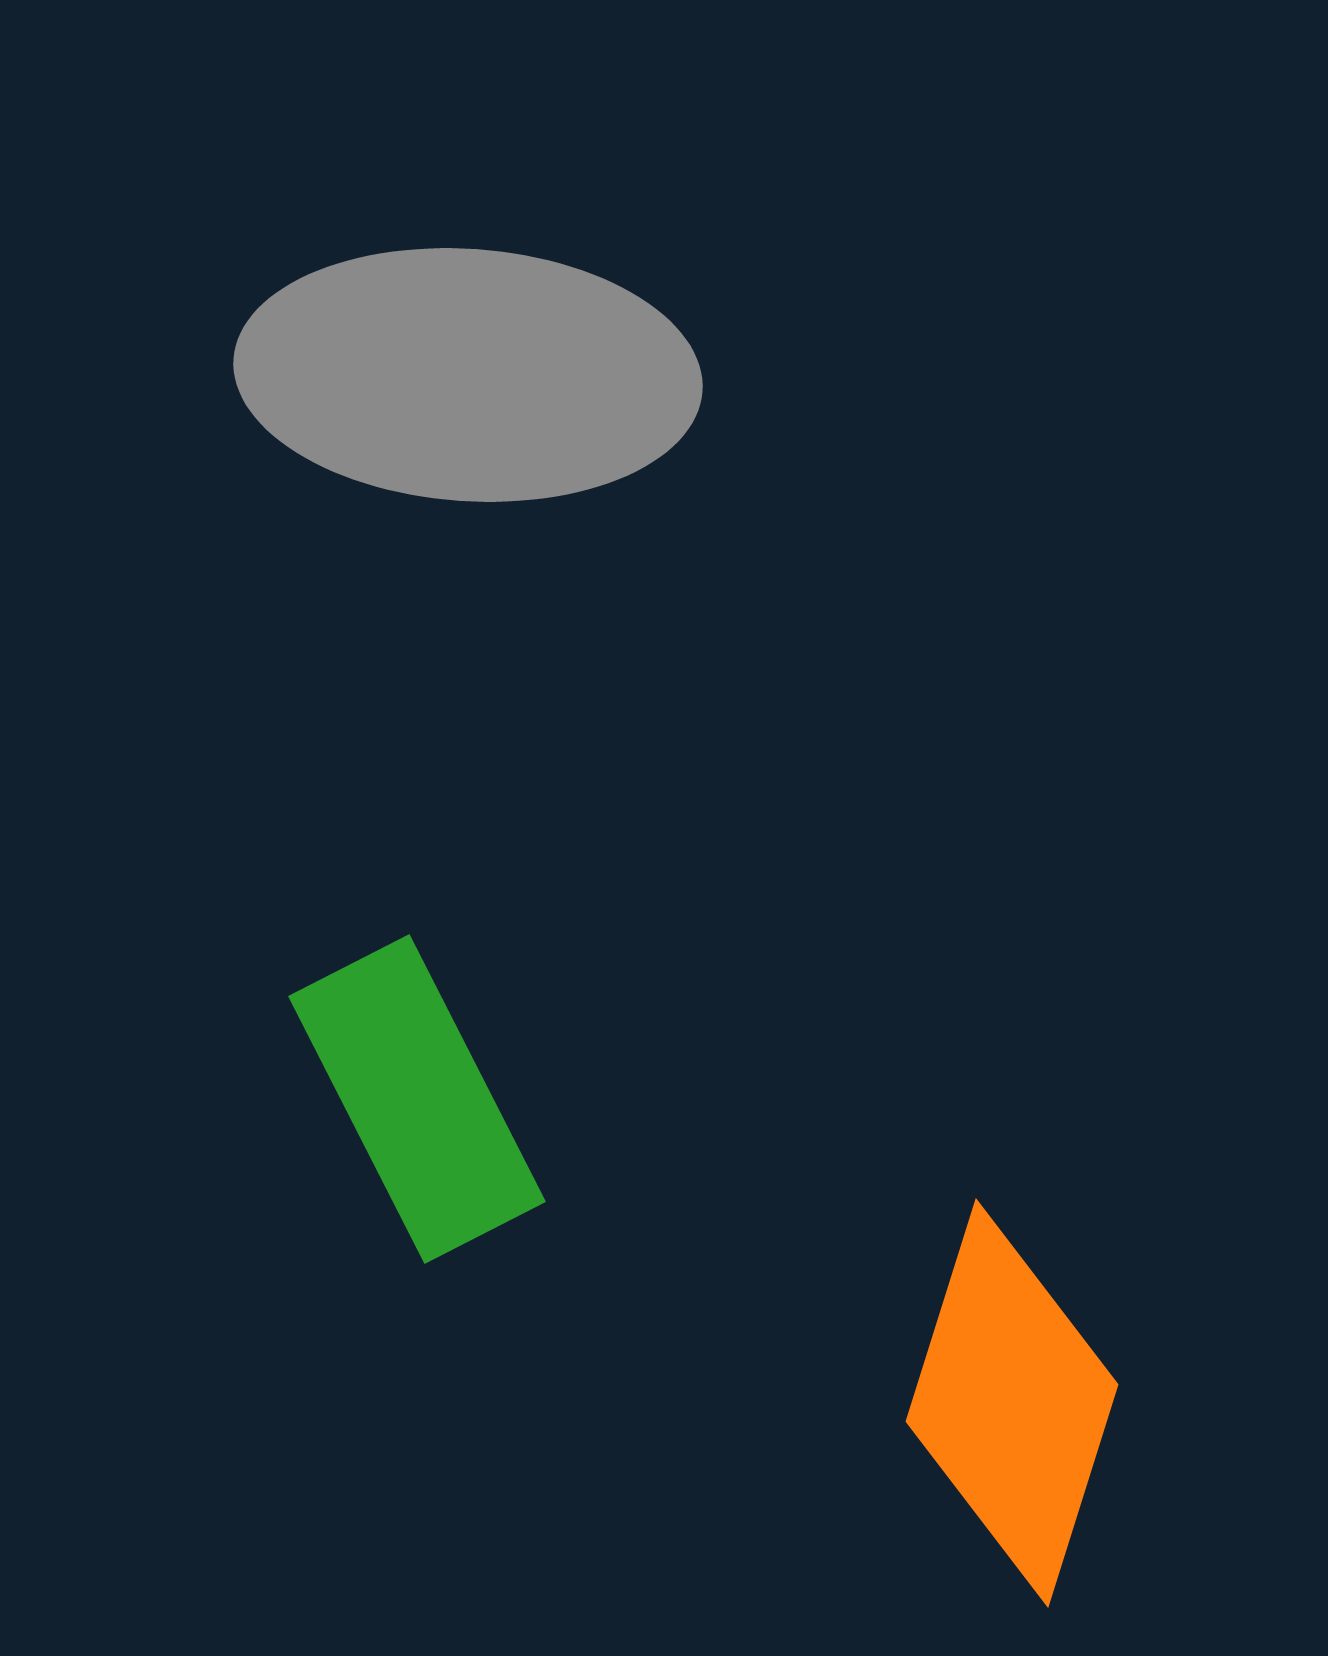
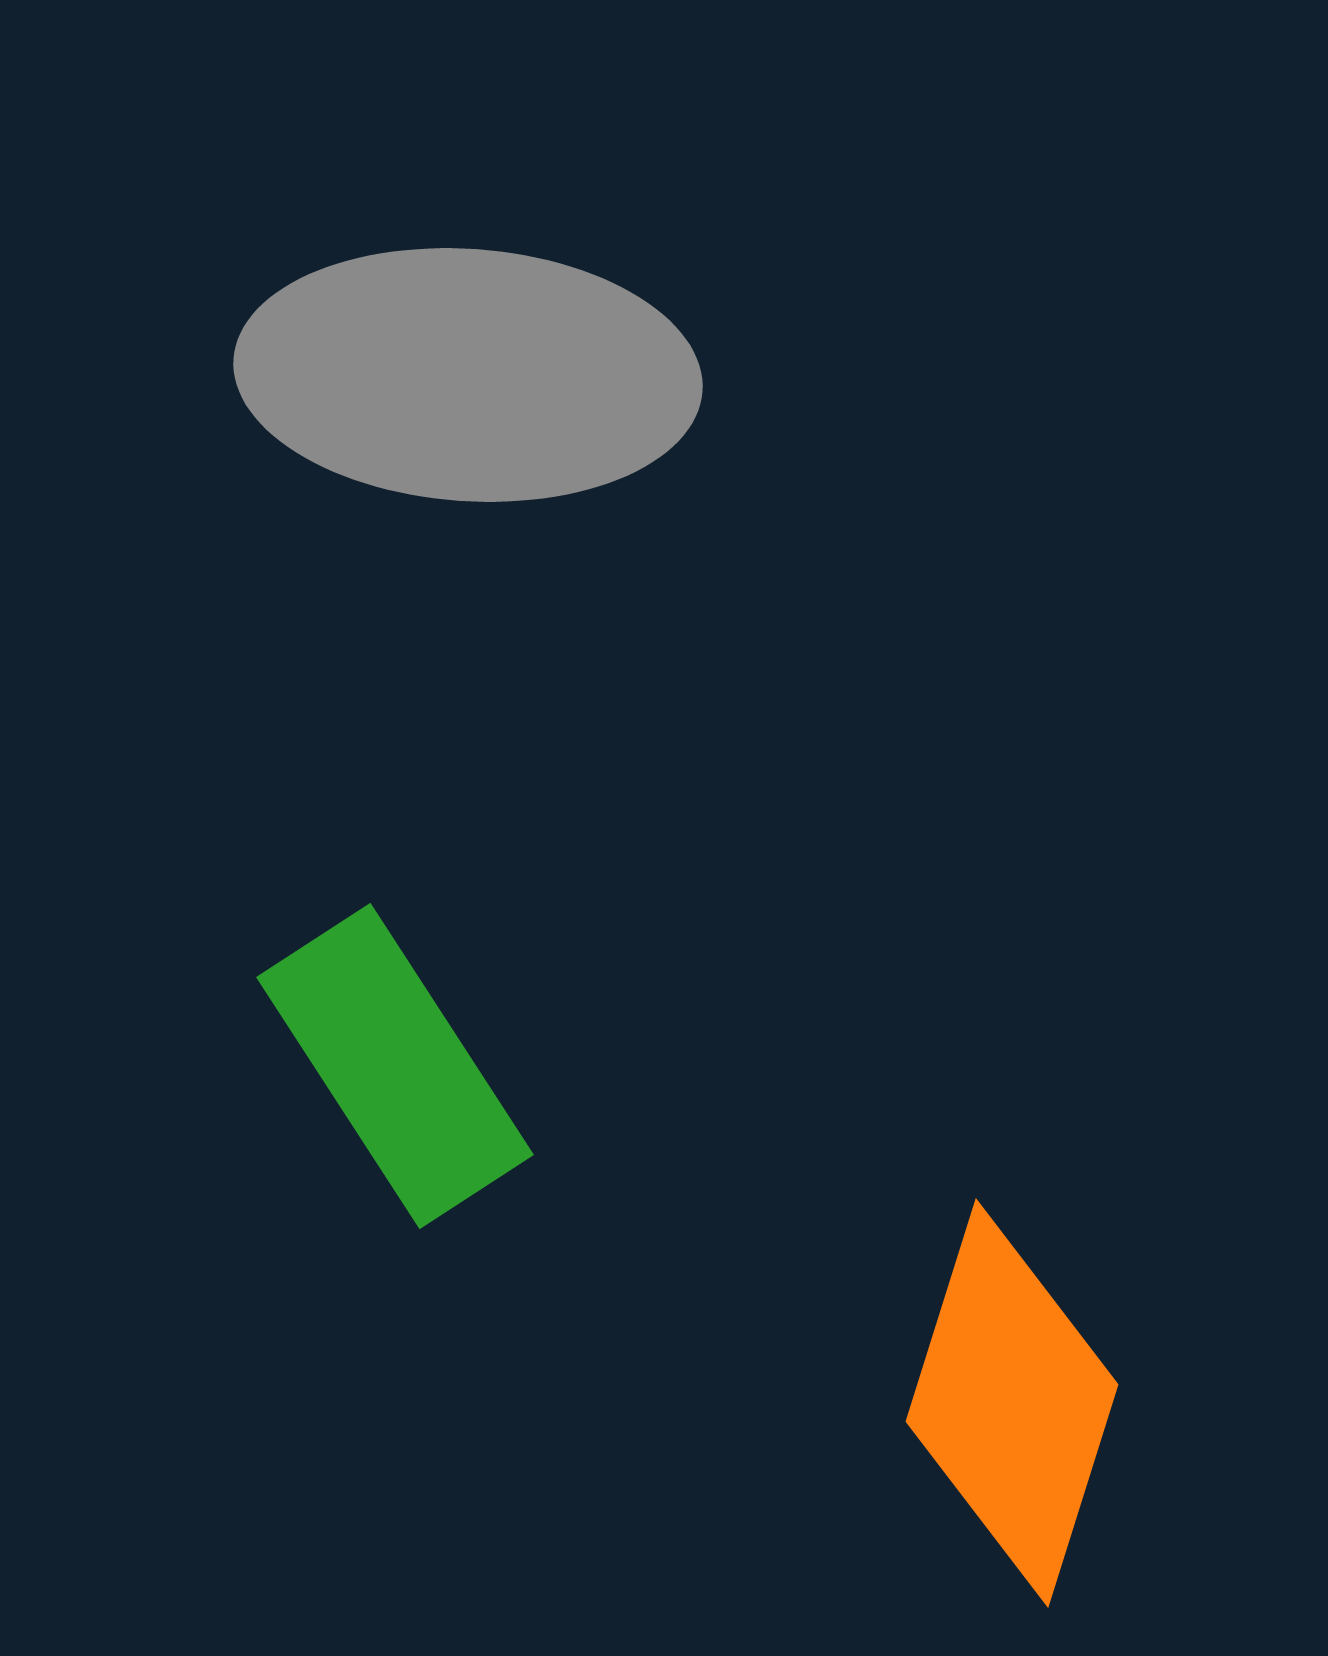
green rectangle: moved 22 px left, 33 px up; rotated 6 degrees counterclockwise
